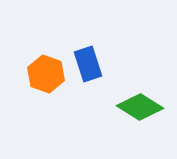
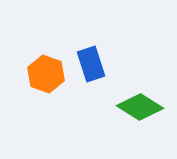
blue rectangle: moved 3 px right
